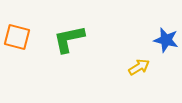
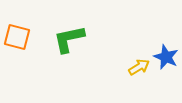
blue star: moved 17 px down; rotated 10 degrees clockwise
